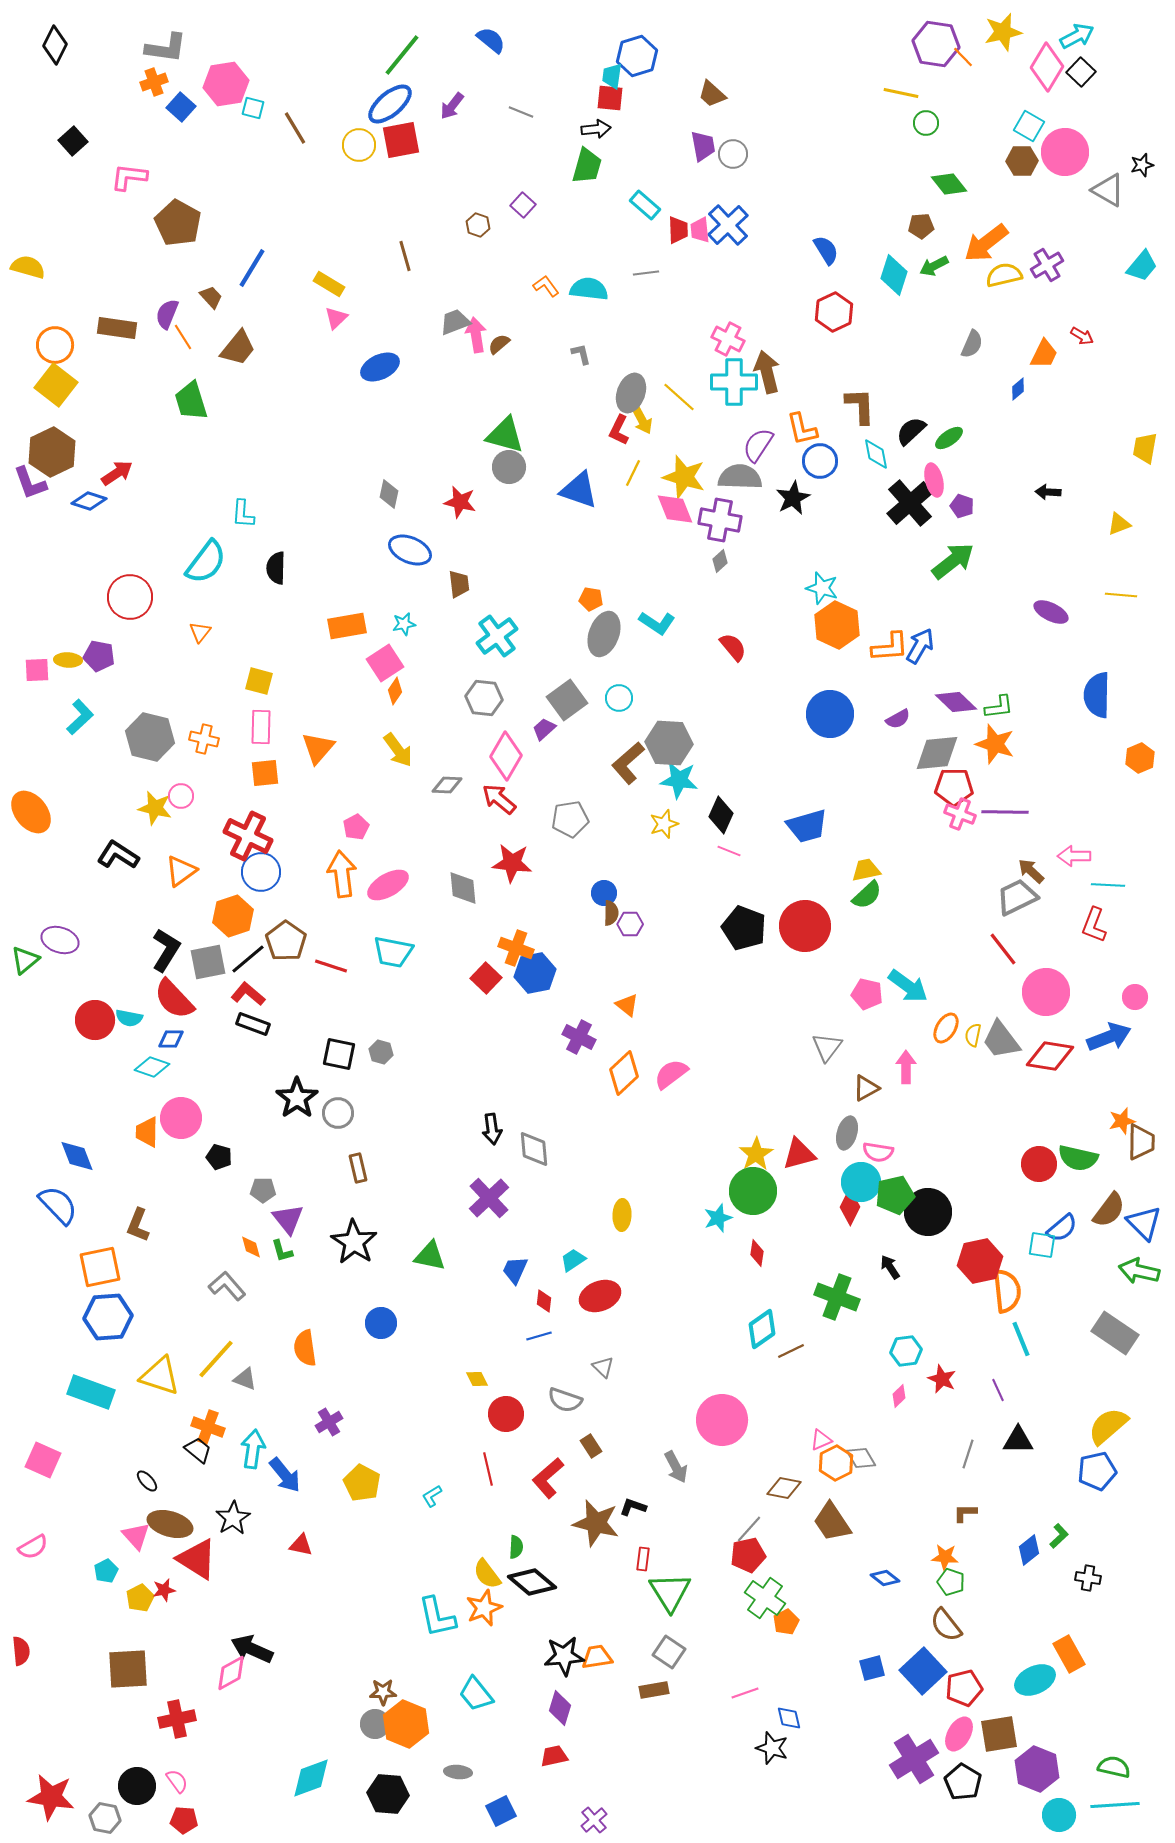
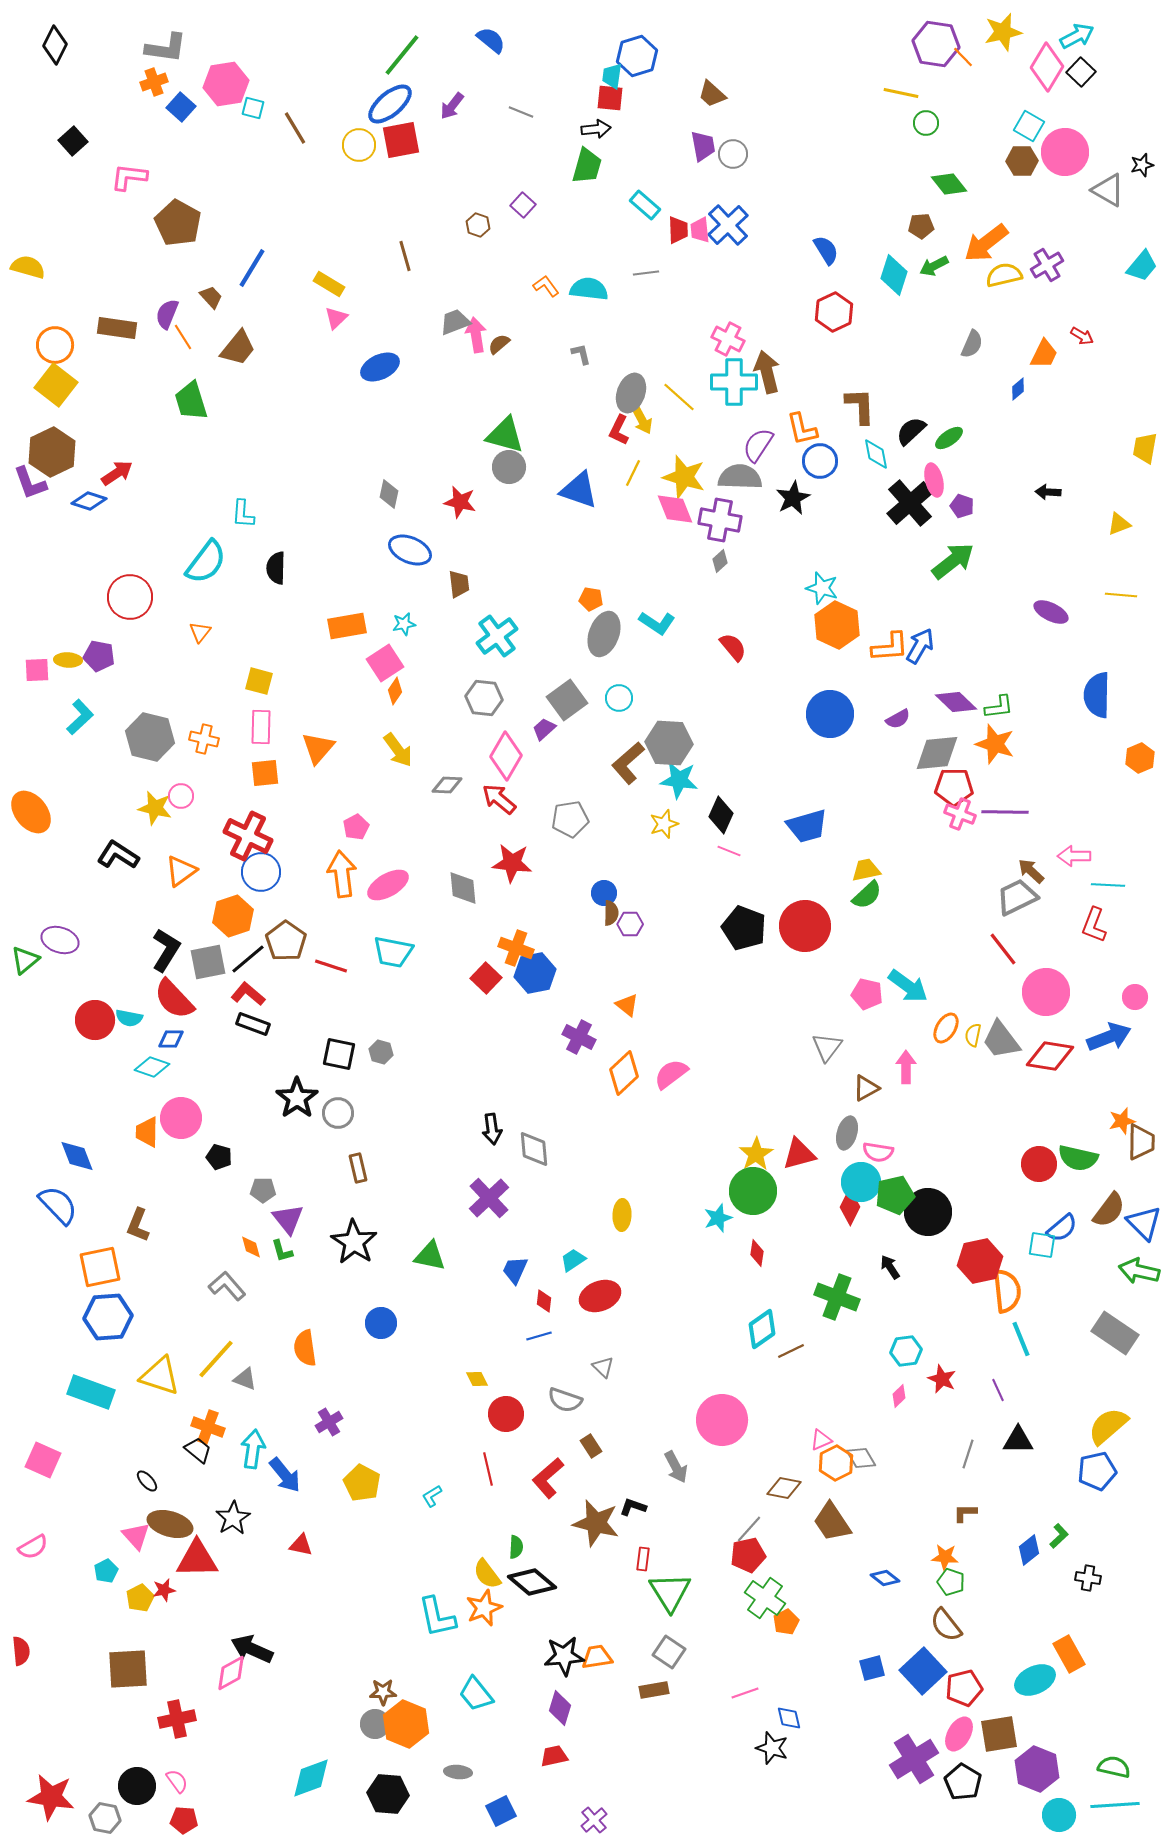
red triangle at (197, 1559): rotated 33 degrees counterclockwise
